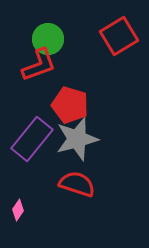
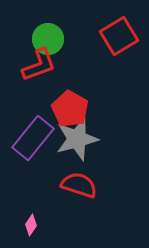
red pentagon: moved 4 px down; rotated 12 degrees clockwise
purple rectangle: moved 1 px right, 1 px up
red semicircle: moved 2 px right, 1 px down
pink diamond: moved 13 px right, 15 px down
